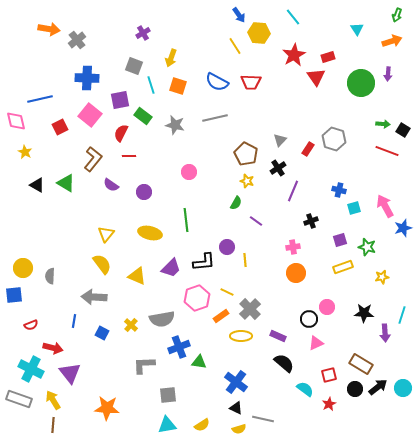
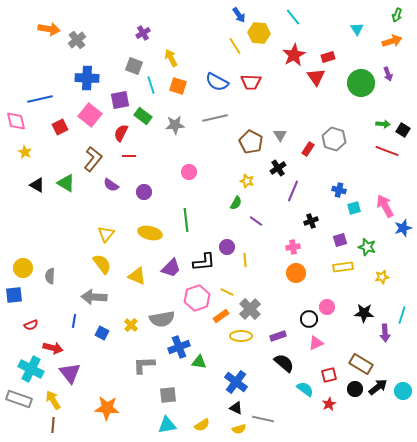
yellow arrow at (171, 58): rotated 132 degrees clockwise
purple arrow at (388, 74): rotated 24 degrees counterclockwise
gray star at (175, 125): rotated 18 degrees counterclockwise
gray triangle at (280, 140): moved 5 px up; rotated 16 degrees counterclockwise
brown pentagon at (246, 154): moved 5 px right, 12 px up
yellow rectangle at (343, 267): rotated 12 degrees clockwise
purple rectangle at (278, 336): rotated 42 degrees counterclockwise
cyan circle at (403, 388): moved 3 px down
